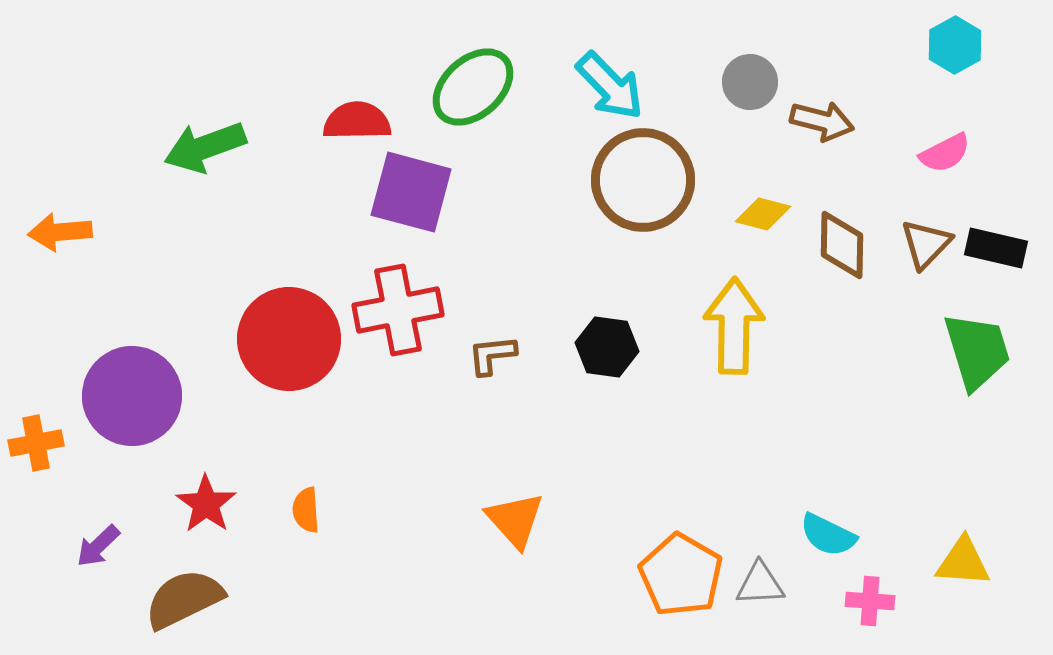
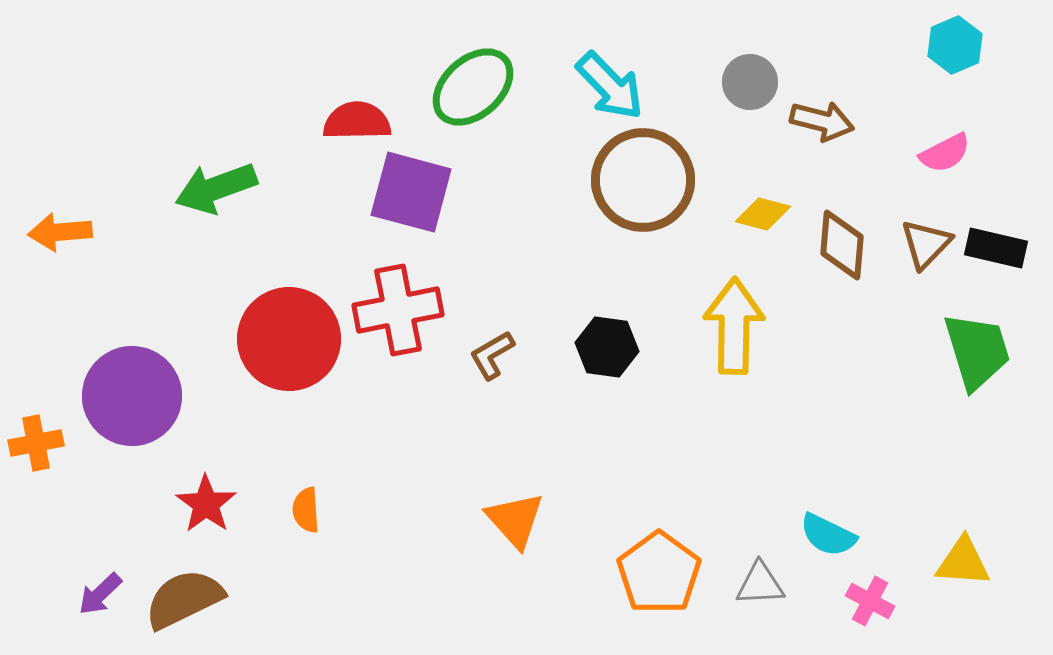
cyan hexagon: rotated 6 degrees clockwise
green arrow: moved 11 px right, 41 px down
brown diamond: rotated 4 degrees clockwise
brown L-shape: rotated 24 degrees counterclockwise
purple arrow: moved 2 px right, 48 px down
orange pentagon: moved 22 px left, 2 px up; rotated 6 degrees clockwise
pink cross: rotated 24 degrees clockwise
